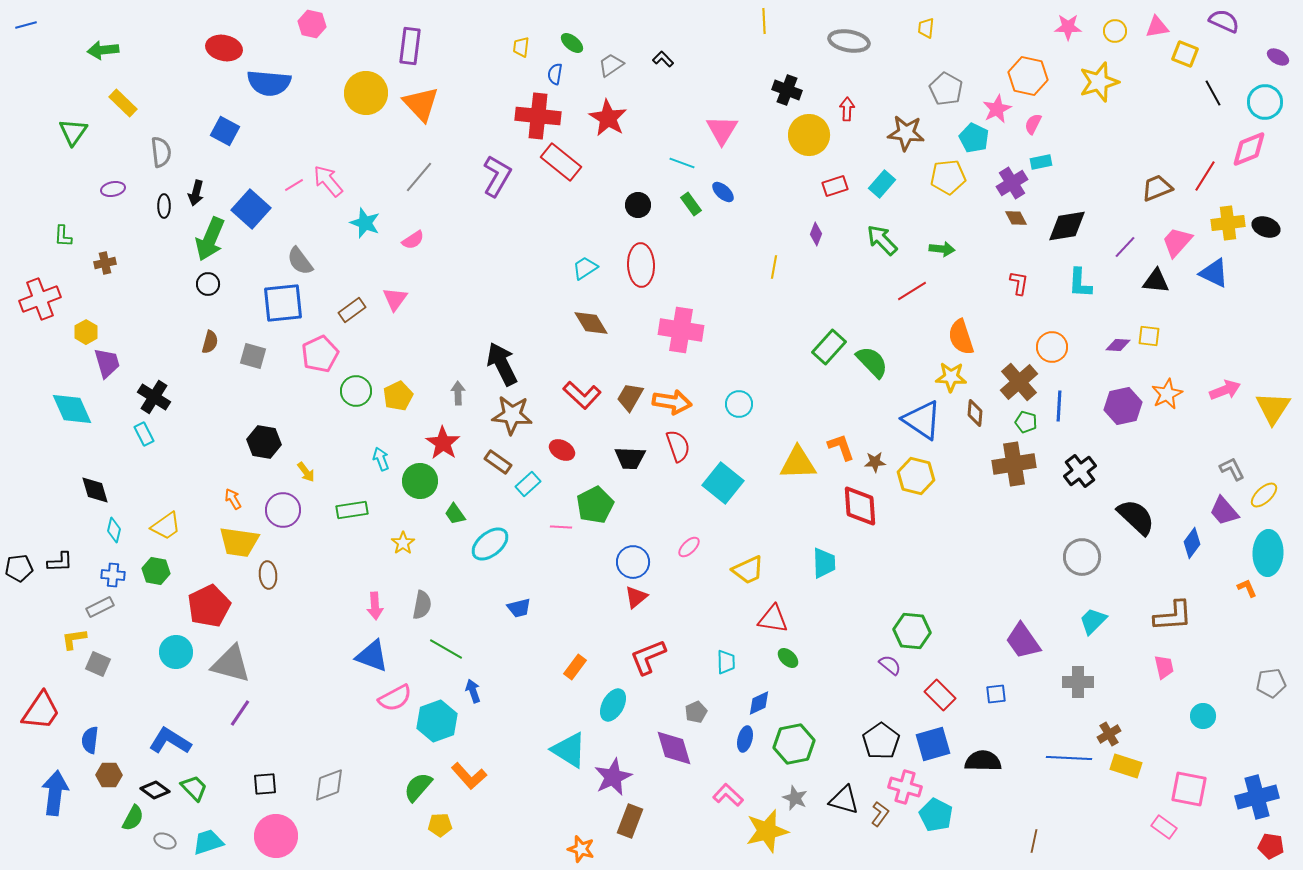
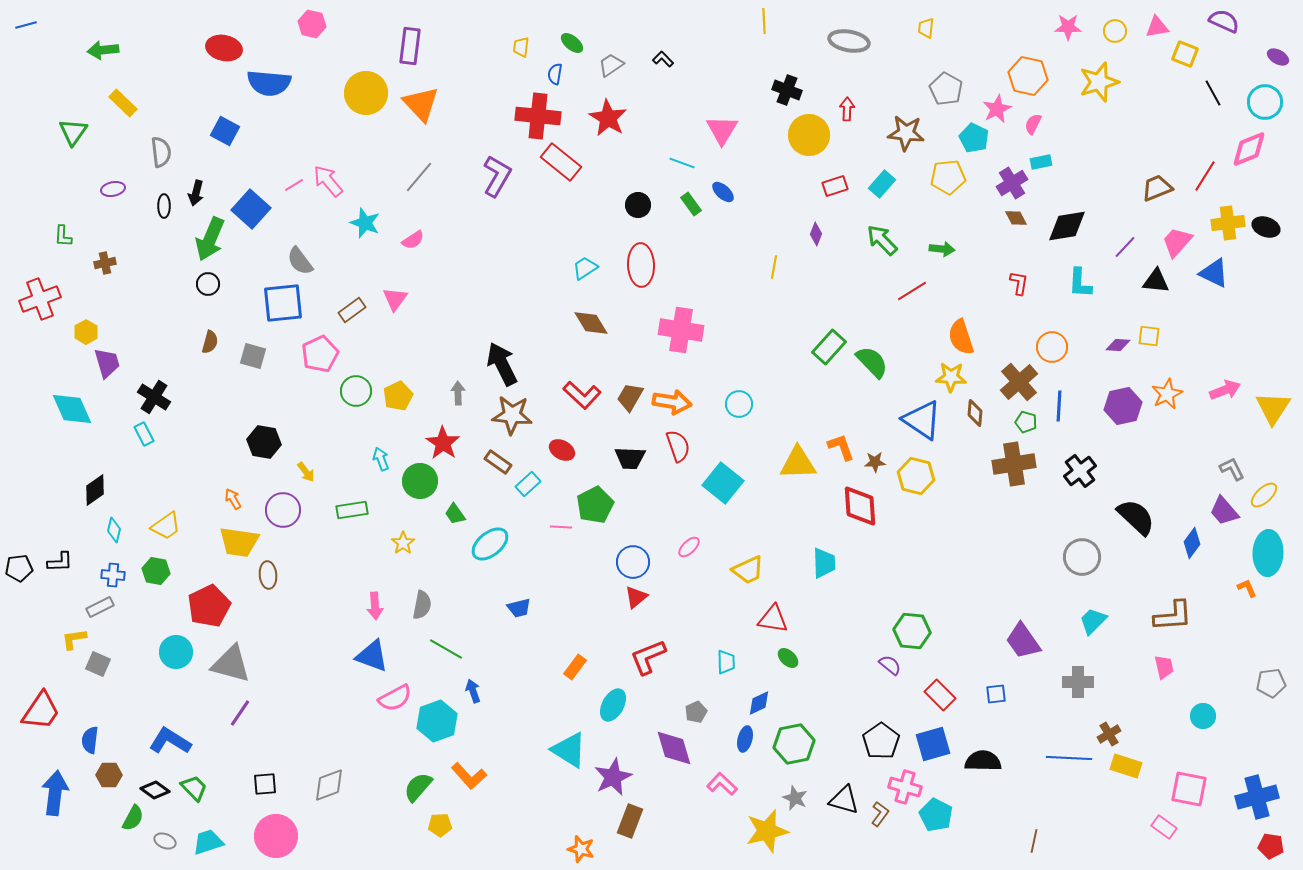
black diamond at (95, 490): rotated 72 degrees clockwise
pink L-shape at (728, 795): moved 6 px left, 11 px up
